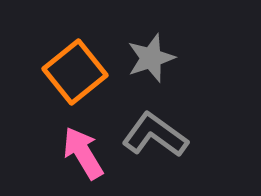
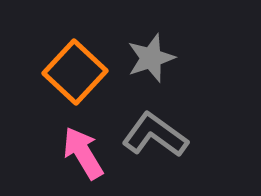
orange square: rotated 8 degrees counterclockwise
